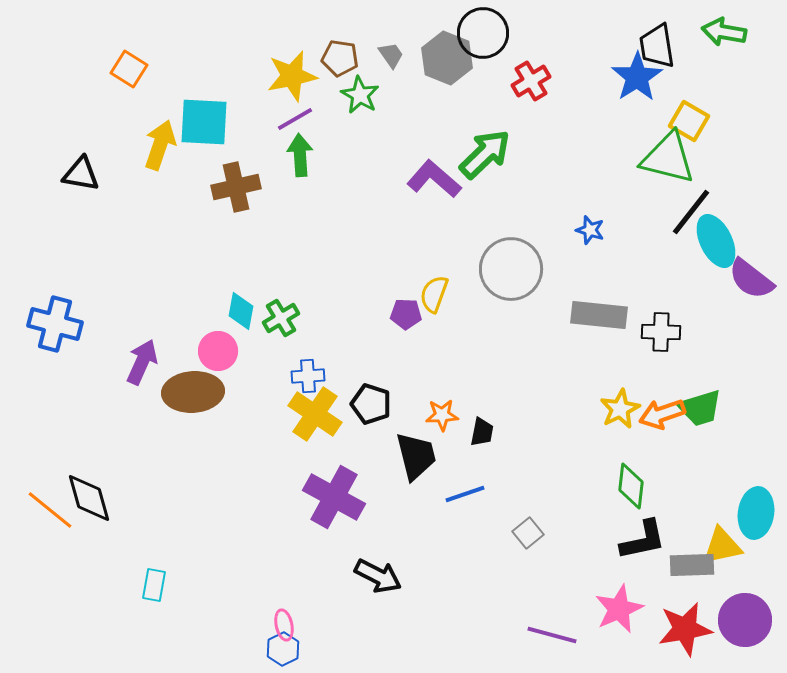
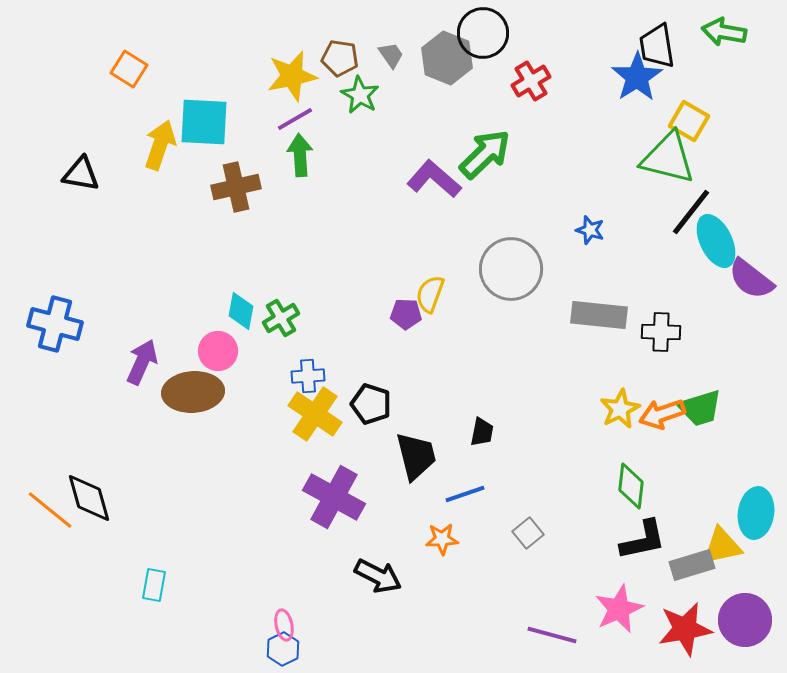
yellow semicircle at (434, 294): moved 4 px left
orange star at (442, 415): moved 124 px down
gray rectangle at (692, 565): rotated 15 degrees counterclockwise
